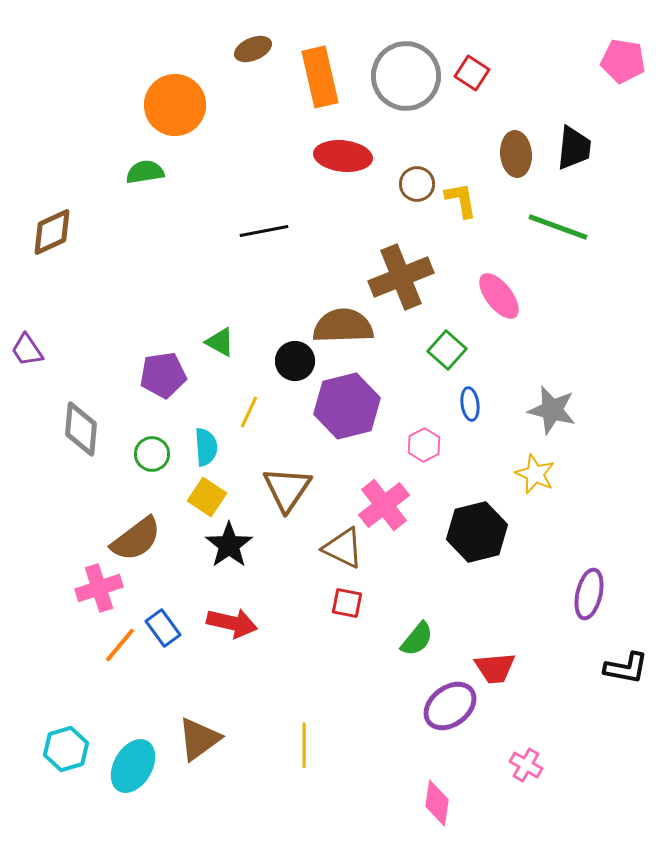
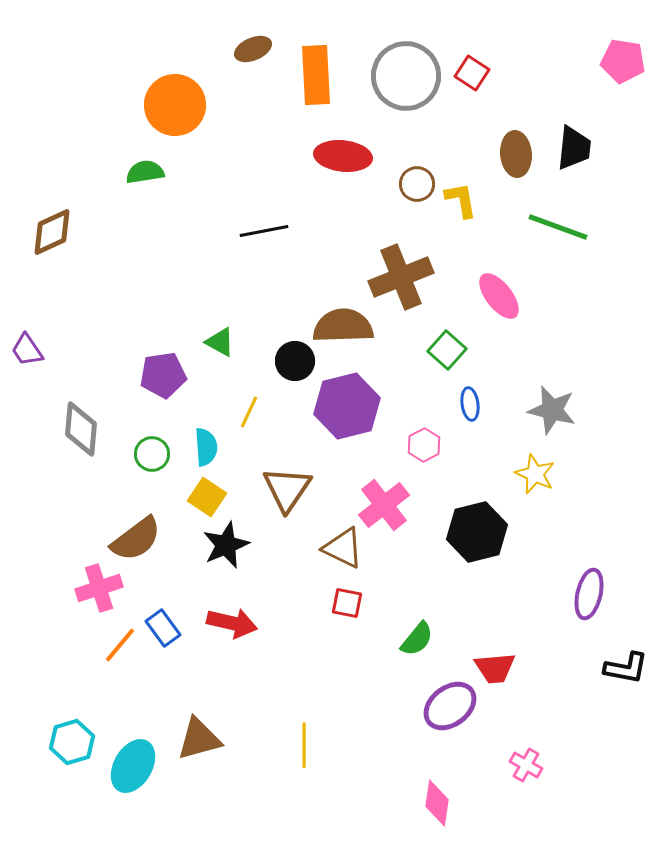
orange rectangle at (320, 77): moved 4 px left, 2 px up; rotated 10 degrees clockwise
black star at (229, 545): moved 3 px left; rotated 12 degrees clockwise
brown triangle at (199, 739): rotated 21 degrees clockwise
cyan hexagon at (66, 749): moved 6 px right, 7 px up
